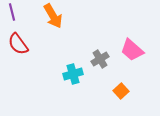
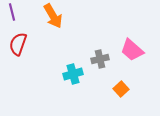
red semicircle: rotated 55 degrees clockwise
gray cross: rotated 18 degrees clockwise
orange square: moved 2 px up
